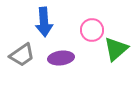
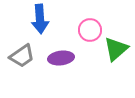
blue arrow: moved 4 px left, 3 px up
pink circle: moved 2 px left
gray trapezoid: moved 1 px down
